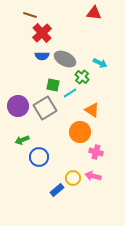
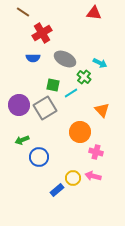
brown line: moved 7 px left, 3 px up; rotated 16 degrees clockwise
red cross: rotated 12 degrees clockwise
blue semicircle: moved 9 px left, 2 px down
green cross: moved 2 px right
cyan line: moved 1 px right
purple circle: moved 1 px right, 1 px up
orange triangle: moved 10 px right; rotated 14 degrees clockwise
